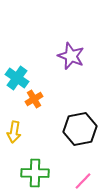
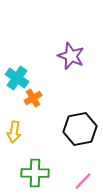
orange cross: moved 1 px left, 1 px up
